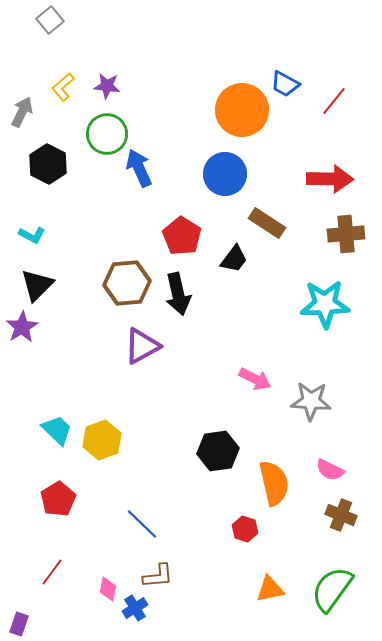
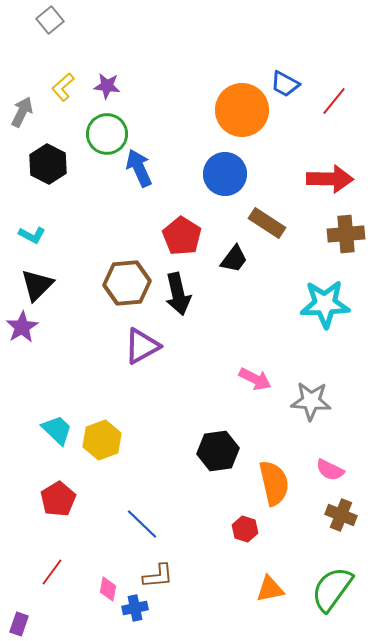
blue cross at (135, 608): rotated 20 degrees clockwise
